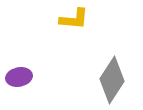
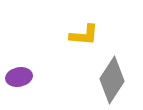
yellow L-shape: moved 10 px right, 16 px down
